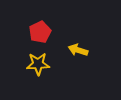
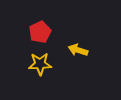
yellow star: moved 2 px right
